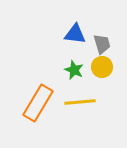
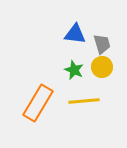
yellow line: moved 4 px right, 1 px up
